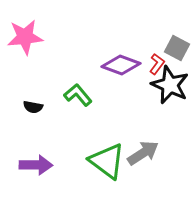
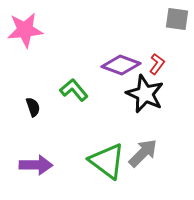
pink star: moved 7 px up
gray square: moved 29 px up; rotated 20 degrees counterclockwise
black star: moved 25 px left, 9 px down
green L-shape: moved 4 px left, 5 px up
black semicircle: rotated 120 degrees counterclockwise
gray arrow: rotated 12 degrees counterclockwise
